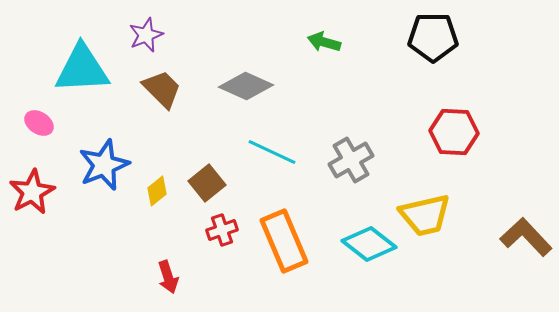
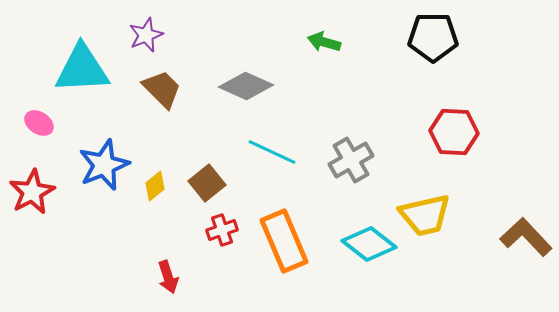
yellow diamond: moved 2 px left, 5 px up
